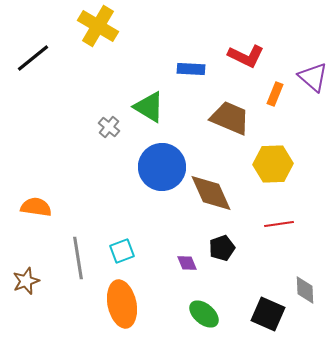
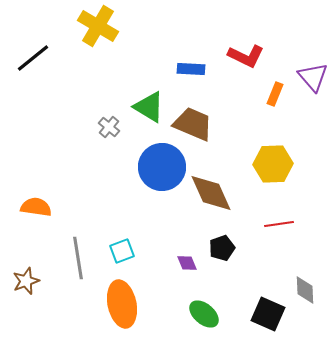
purple triangle: rotated 8 degrees clockwise
brown trapezoid: moved 37 px left, 6 px down
